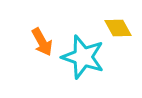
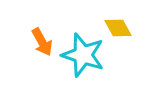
cyan star: moved 2 px up
